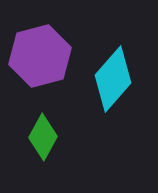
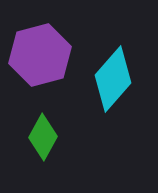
purple hexagon: moved 1 px up
